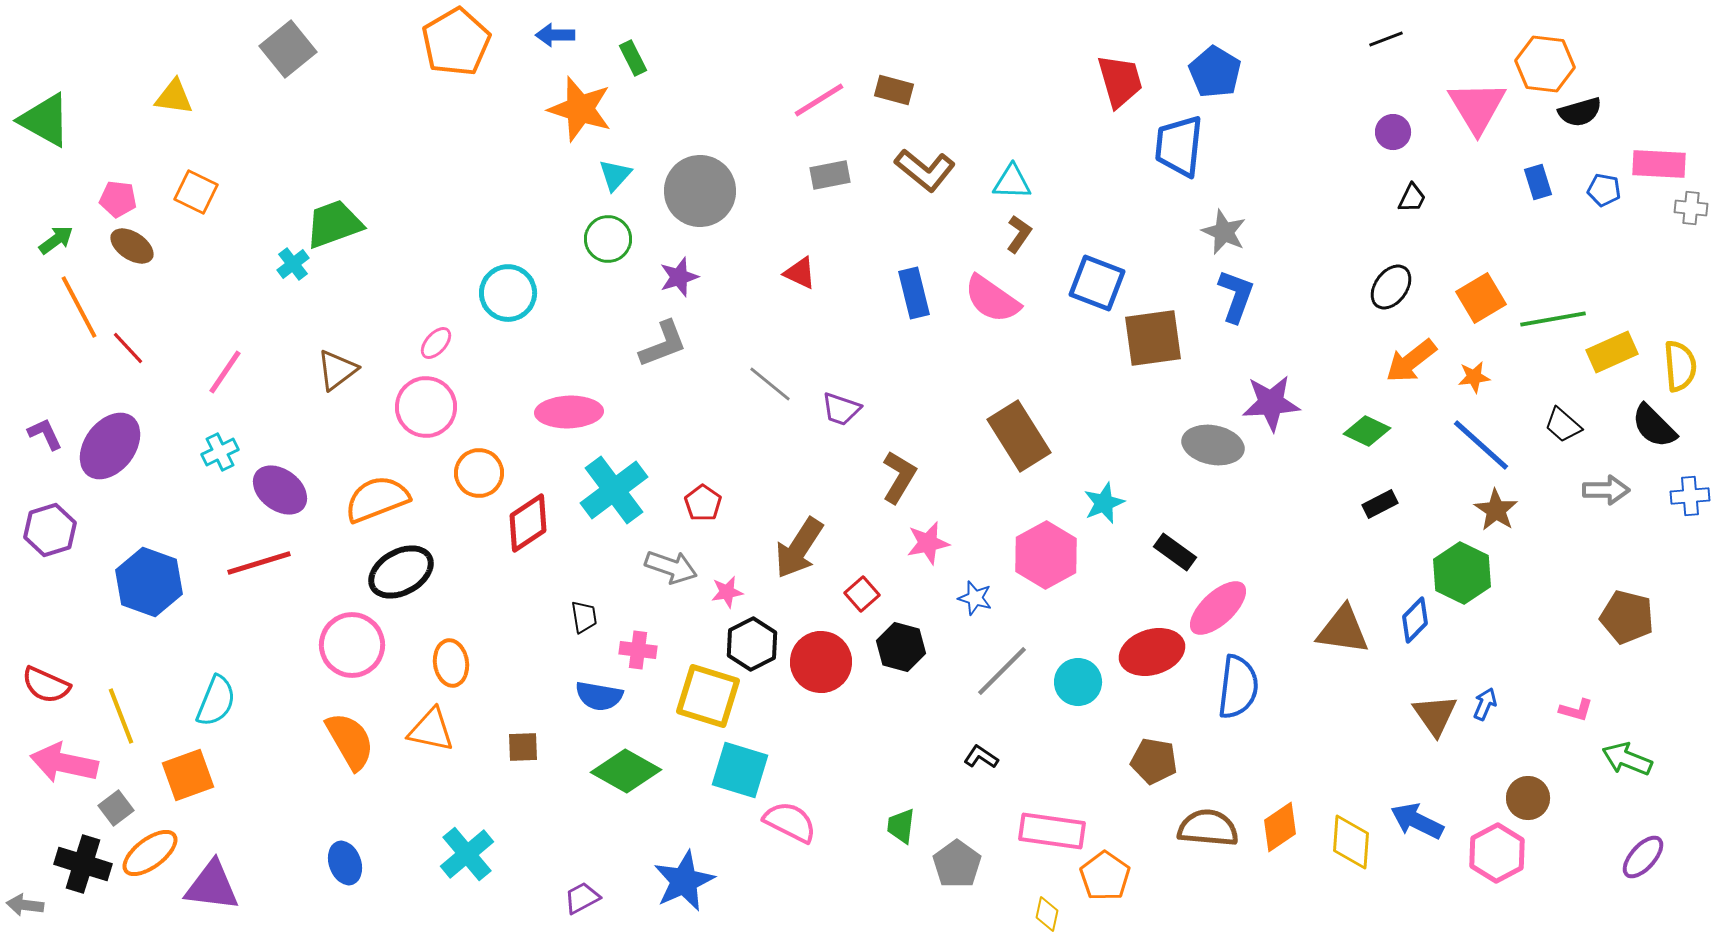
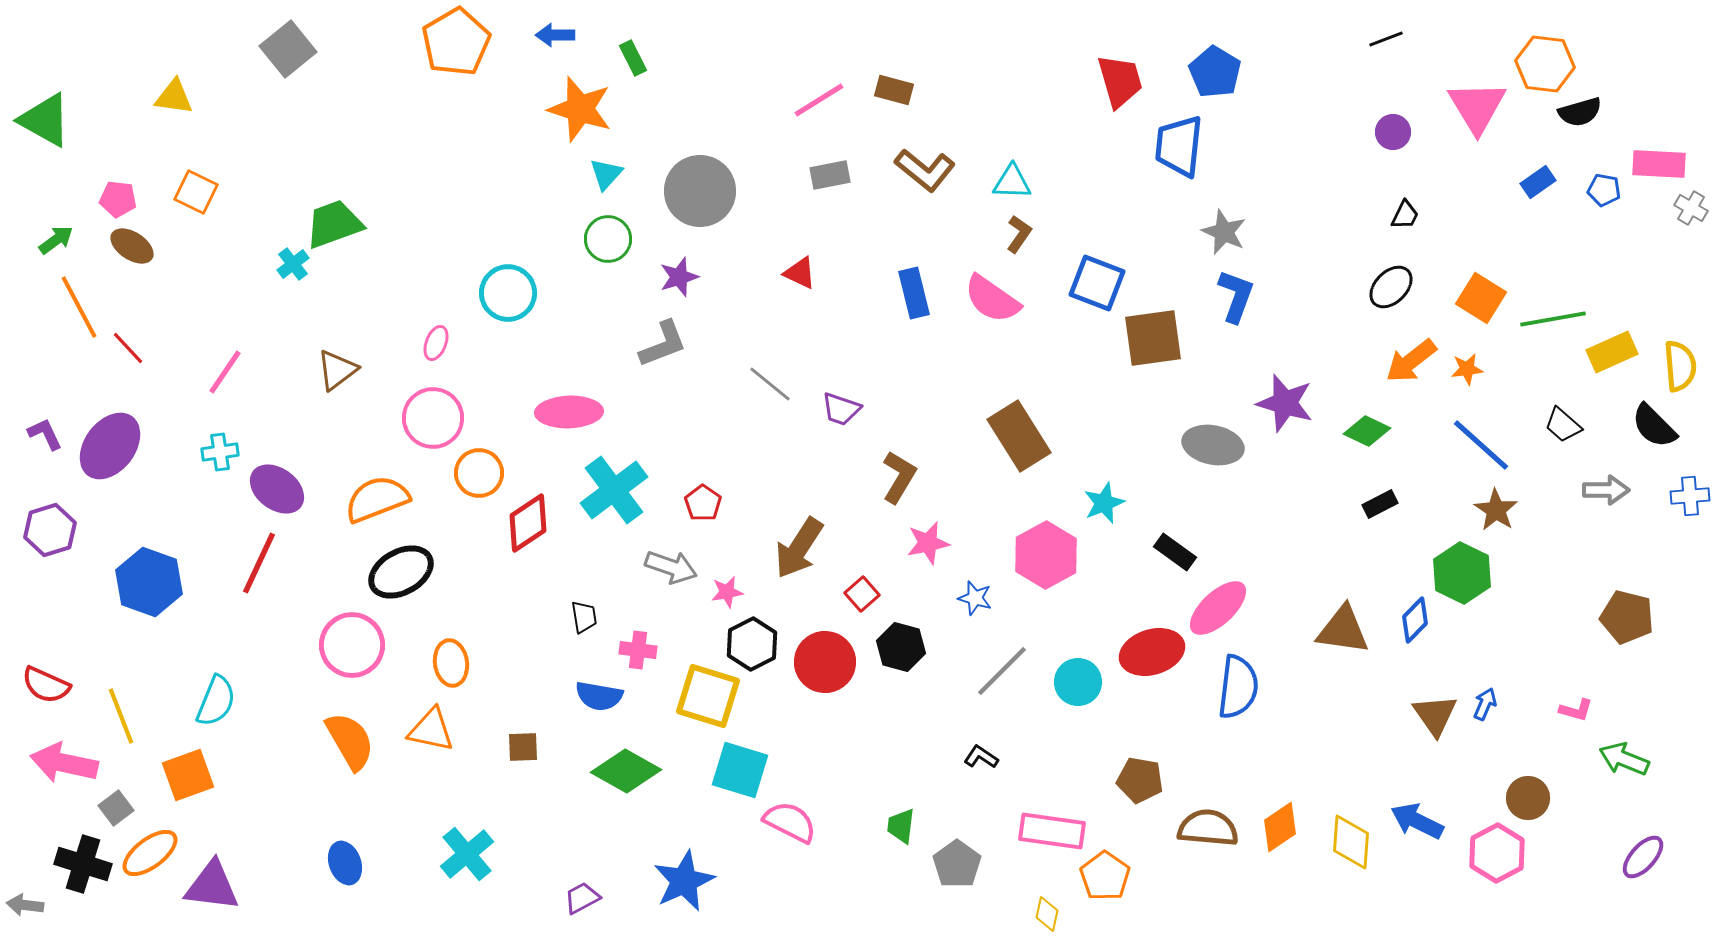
cyan triangle at (615, 175): moved 9 px left, 1 px up
blue rectangle at (1538, 182): rotated 72 degrees clockwise
black trapezoid at (1412, 198): moved 7 px left, 17 px down
gray cross at (1691, 208): rotated 24 degrees clockwise
black ellipse at (1391, 287): rotated 9 degrees clockwise
orange square at (1481, 298): rotated 27 degrees counterclockwise
pink ellipse at (436, 343): rotated 20 degrees counterclockwise
orange star at (1474, 377): moved 7 px left, 8 px up
purple star at (1271, 403): moved 14 px right; rotated 20 degrees clockwise
pink circle at (426, 407): moved 7 px right, 11 px down
cyan cross at (220, 452): rotated 18 degrees clockwise
purple ellipse at (280, 490): moved 3 px left, 1 px up
red line at (259, 563): rotated 48 degrees counterclockwise
red circle at (821, 662): moved 4 px right
green arrow at (1627, 759): moved 3 px left
brown pentagon at (1154, 761): moved 14 px left, 19 px down
